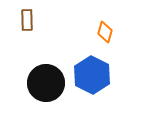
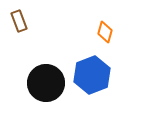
brown rectangle: moved 8 px left, 1 px down; rotated 20 degrees counterclockwise
blue hexagon: rotated 12 degrees clockwise
